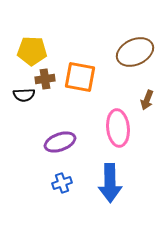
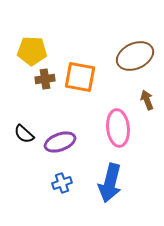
brown ellipse: moved 4 px down
black semicircle: moved 39 px down; rotated 45 degrees clockwise
brown arrow: rotated 138 degrees clockwise
blue arrow: rotated 15 degrees clockwise
